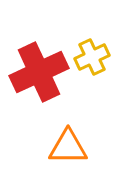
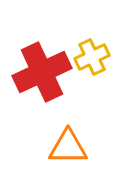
red cross: moved 3 px right
